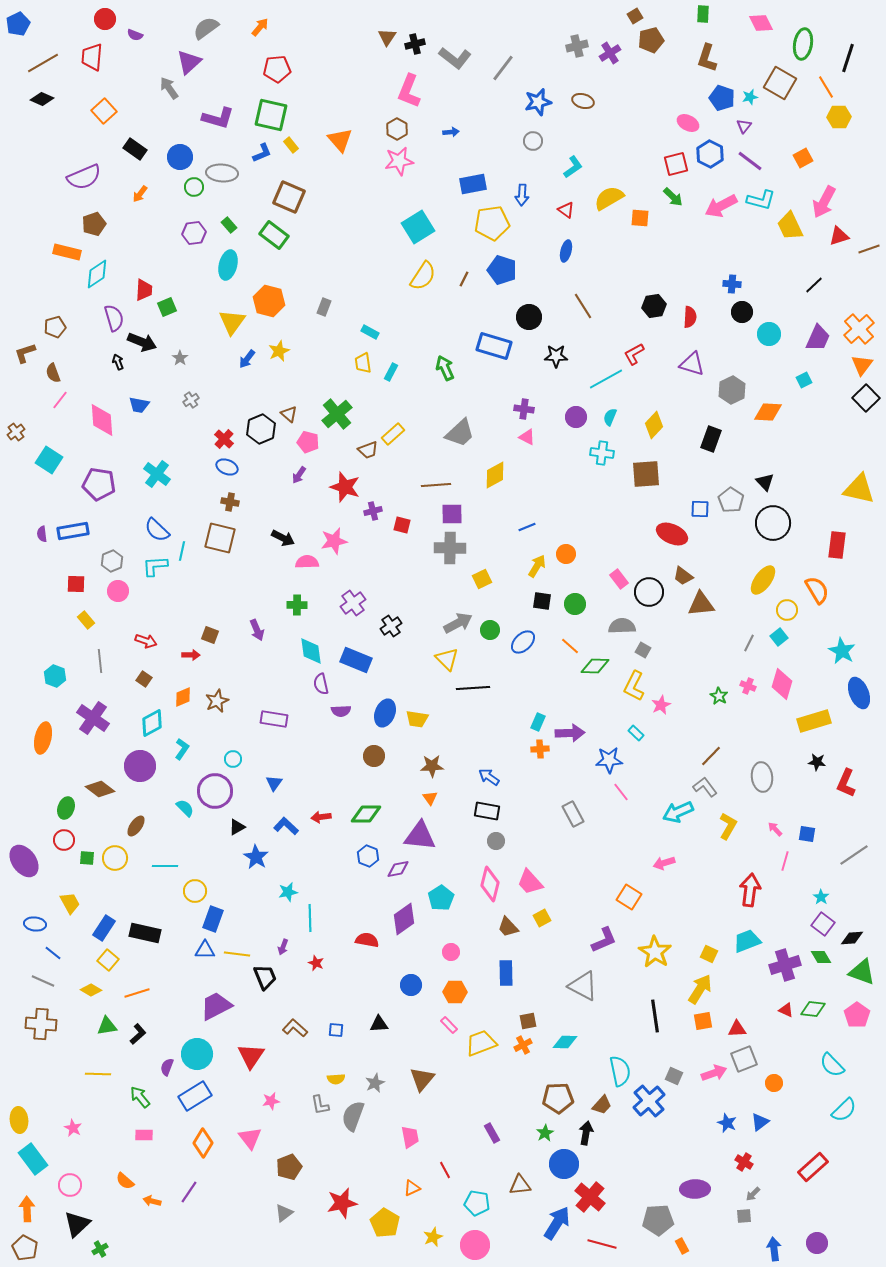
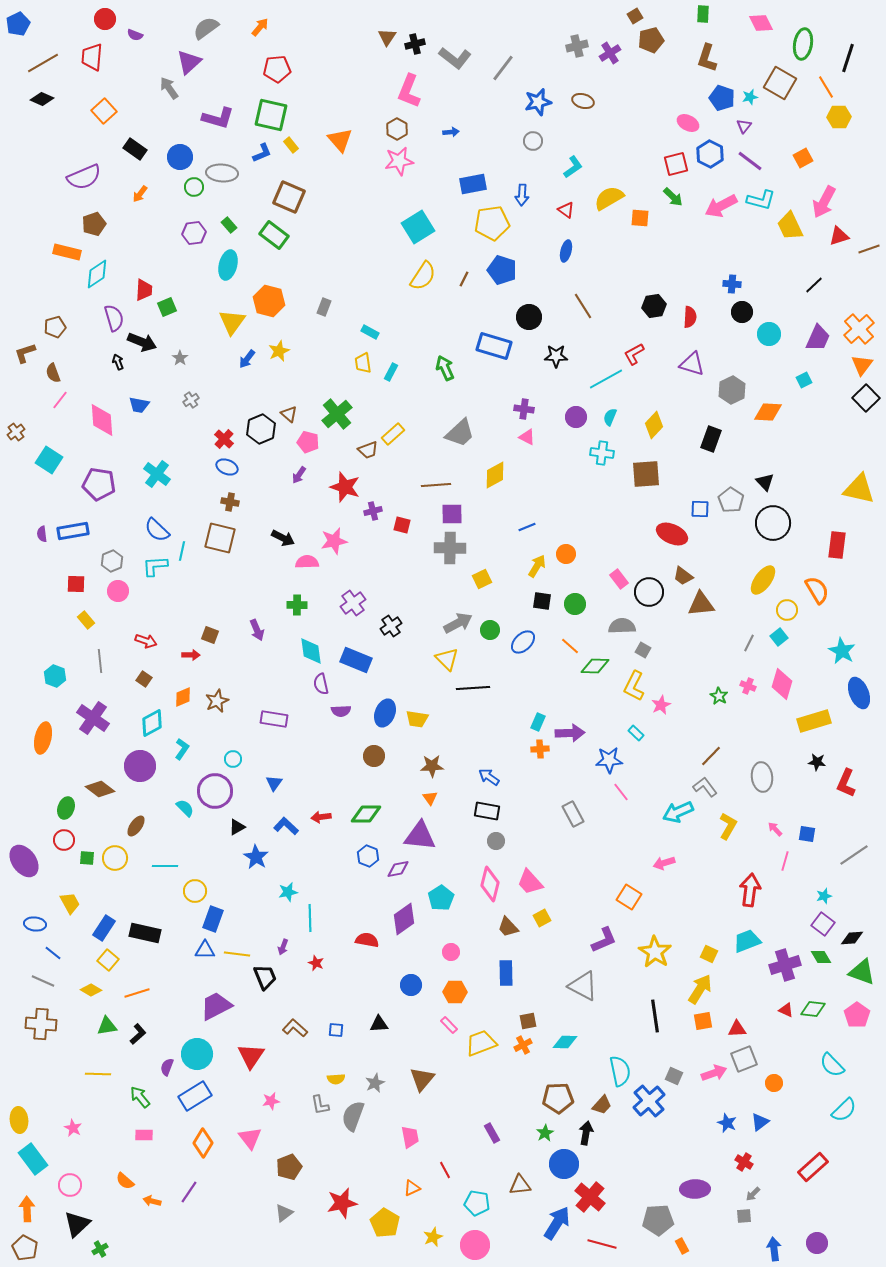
cyan star at (821, 897): moved 3 px right, 1 px up; rotated 21 degrees clockwise
